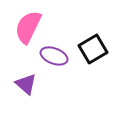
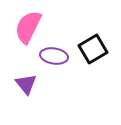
purple ellipse: rotated 12 degrees counterclockwise
purple triangle: rotated 10 degrees clockwise
